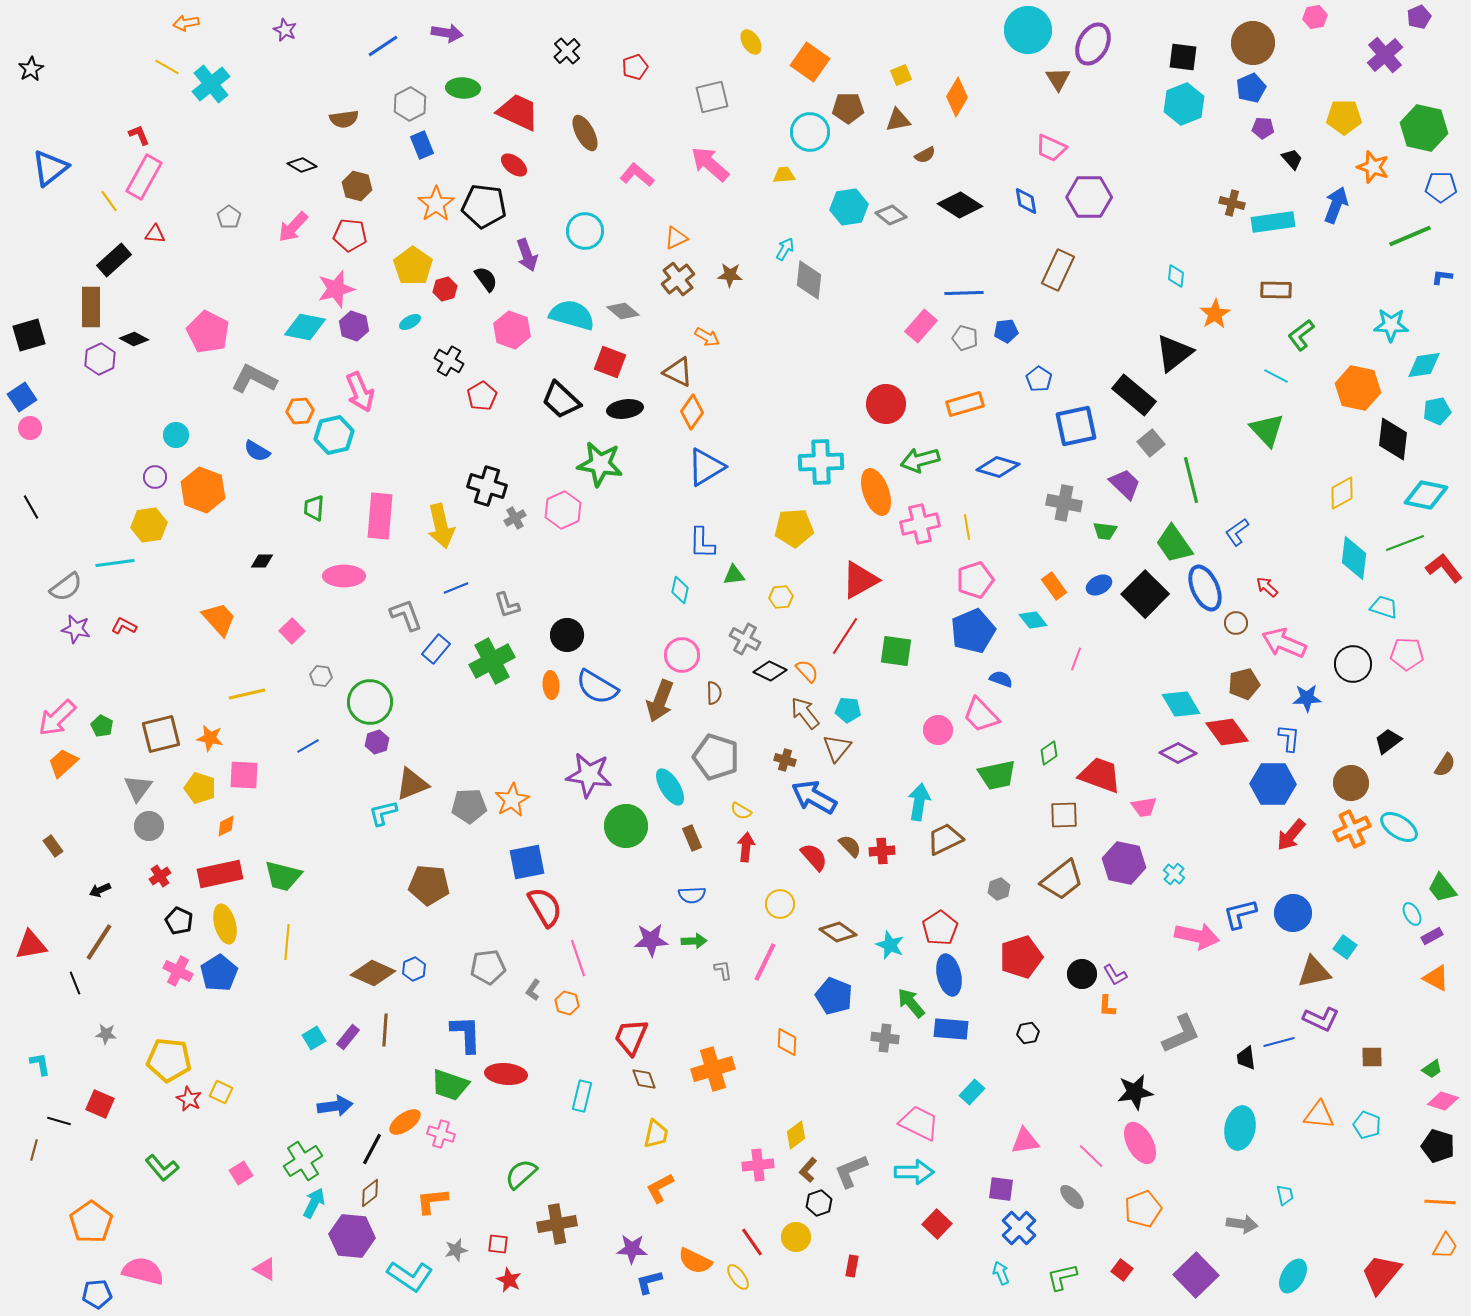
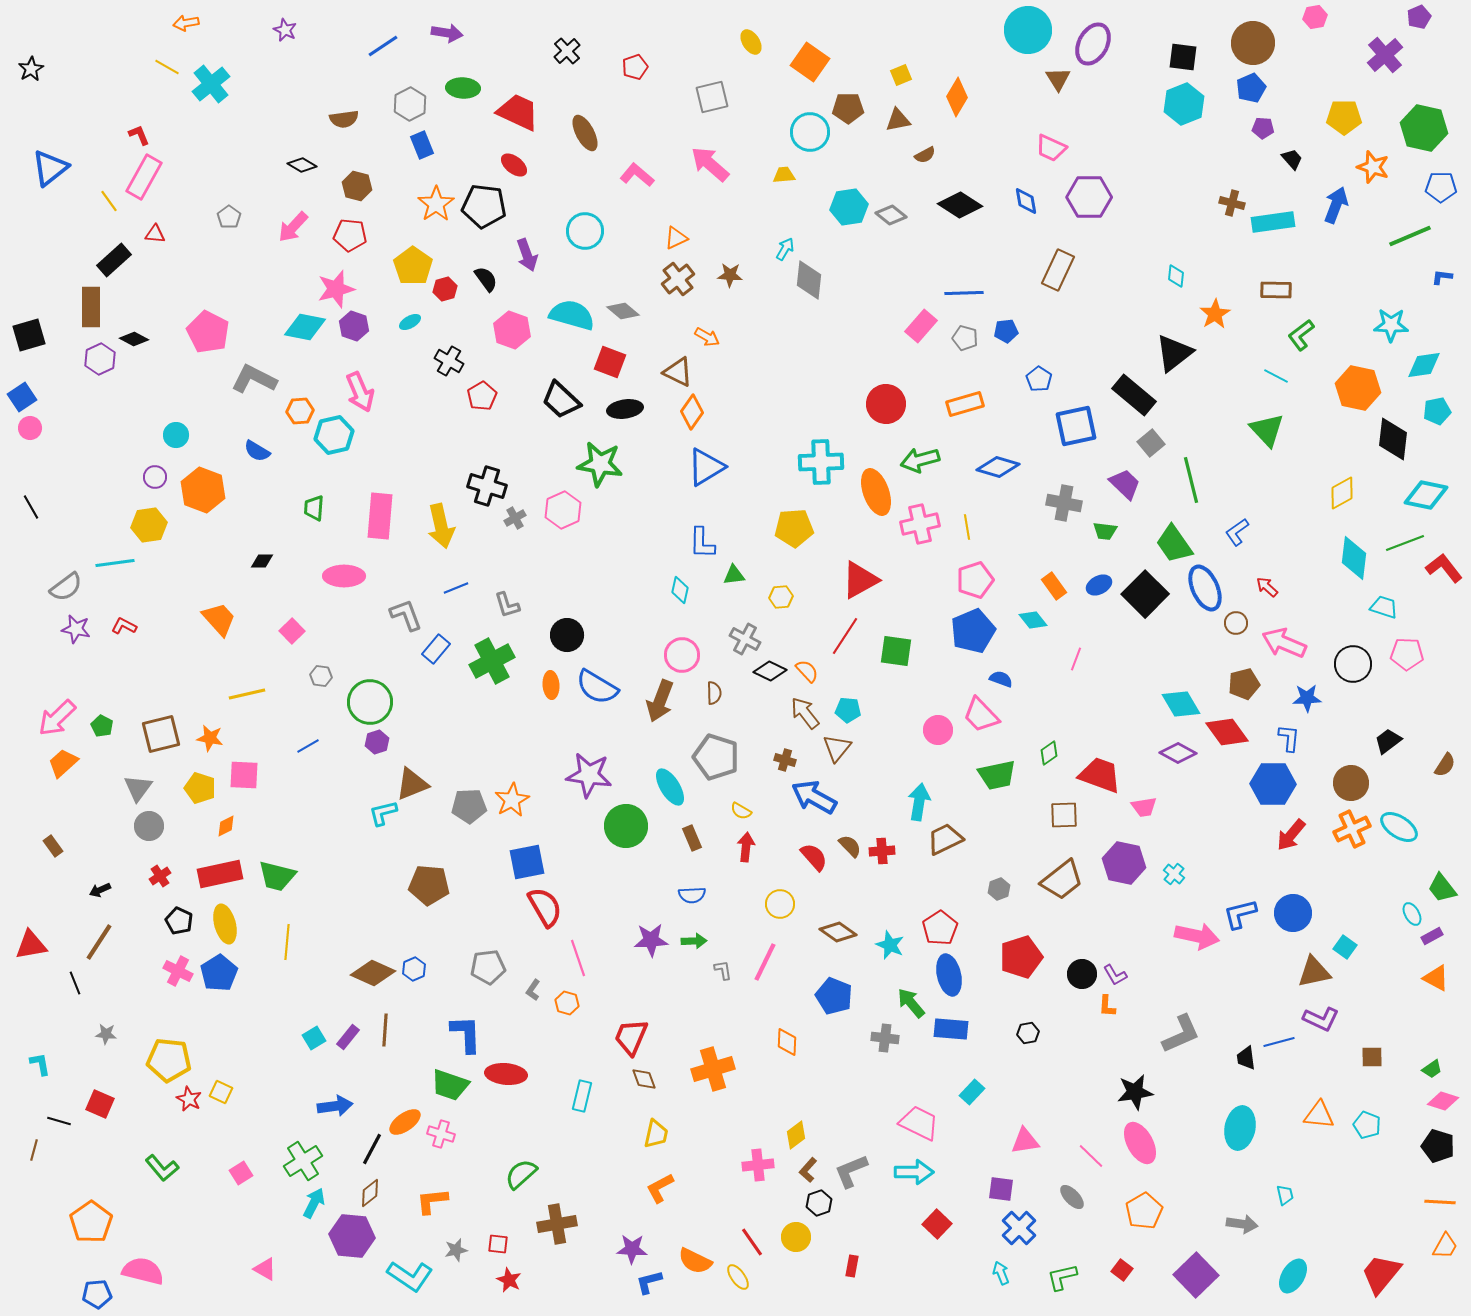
green trapezoid at (283, 876): moved 6 px left
orange pentagon at (1143, 1209): moved 1 px right, 2 px down; rotated 9 degrees counterclockwise
